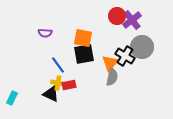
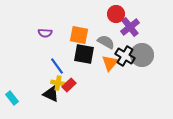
red circle: moved 1 px left, 2 px up
purple cross: moved 2 px left, 7 px down
orange square: moved 4 px left, 3 px up
gray circle: moved 8 px down
black square: rotated 20 degrees clockwise
blue line: moved 1 px left, 1 px down
gray semicircle: moved 6 px left, 35 px up; rotated 72 degrees counterclockwise
red rectangle: rotated 32 degrees counterclockwise
cyan rectangle: rotated 64 degrees counterclockwise
